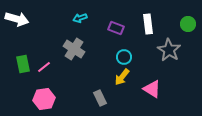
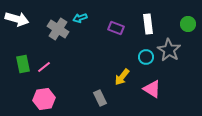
gray cross: moved 16 px left, 20 px up
cyan circle: moved 22 px right
